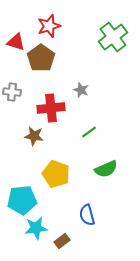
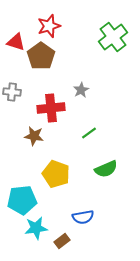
brown pentagon: moved 2 px up
gray star: rotated 21 degrees clockwise
green line: moved 1 px down
blue semicircle: moved 4 px left, 2 px down; rotated 85 degrees counterclockwise
